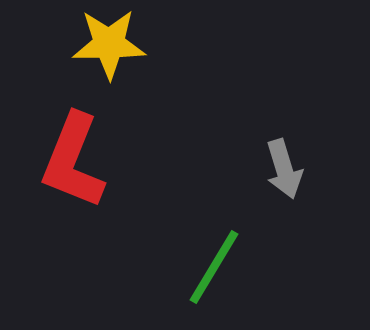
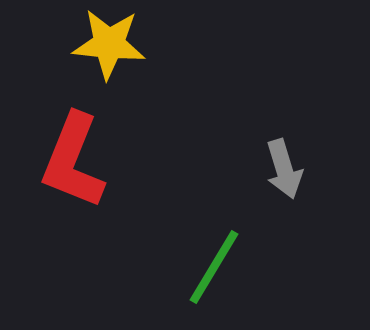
yellow star: rotated 6 degrees clockwise
